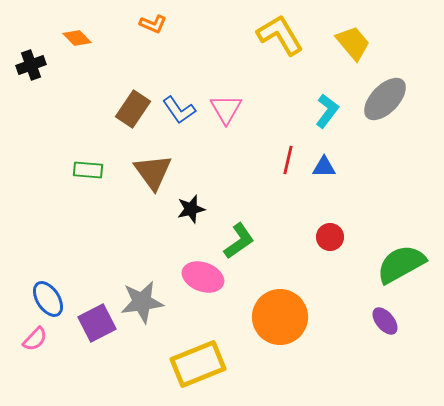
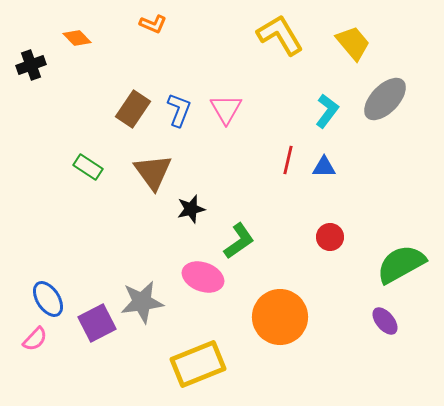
blue L-shape: rotated 124 degrees counterclockwise
green rectangle: moved 3 px up; rotated 28 degrees clockwise
